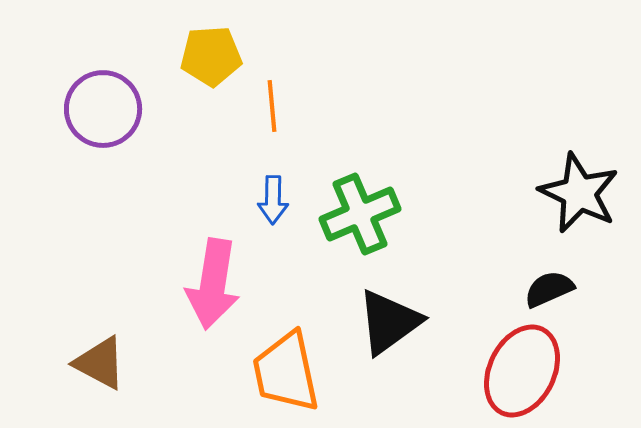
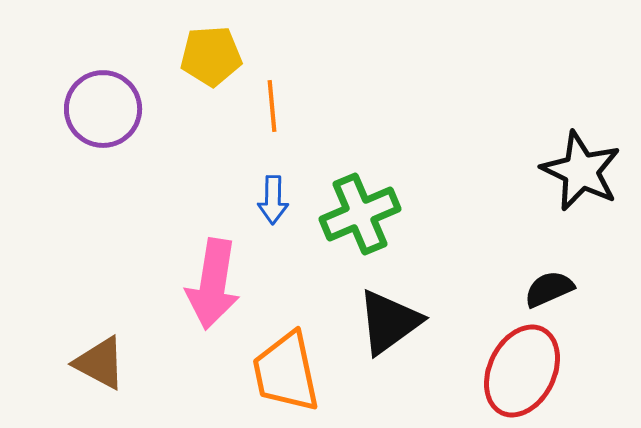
black star: moved 2 px right, 22 px up
